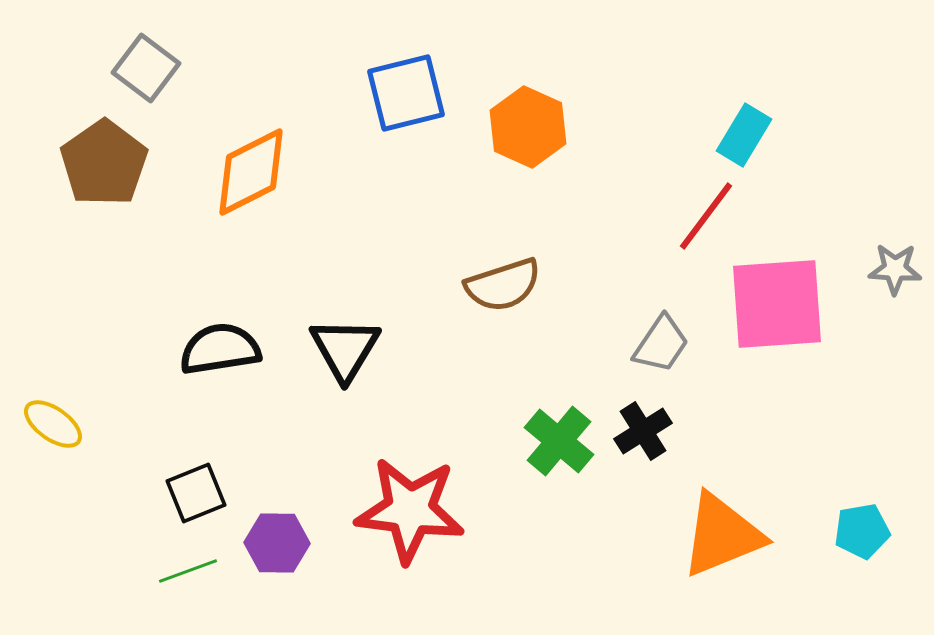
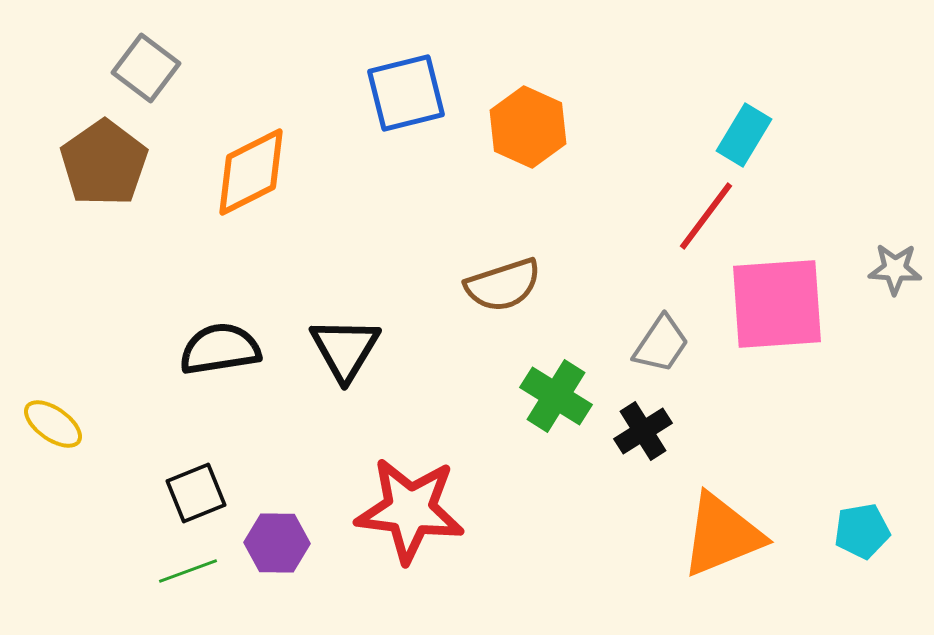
green cross: moved 3 px left, 45 px up; rotated 8 degrees counterclockwise
